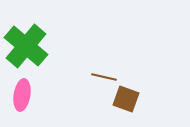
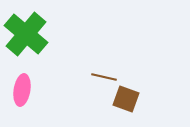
green cross: moved 12 px up
pink ellipse: moved 5 px up
